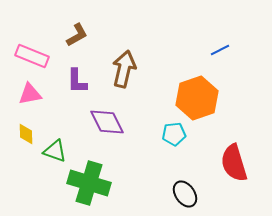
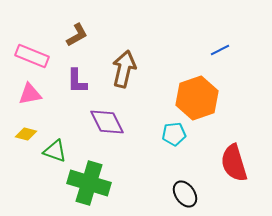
yellow diamond: rotated 75 degrees counterclockwise
